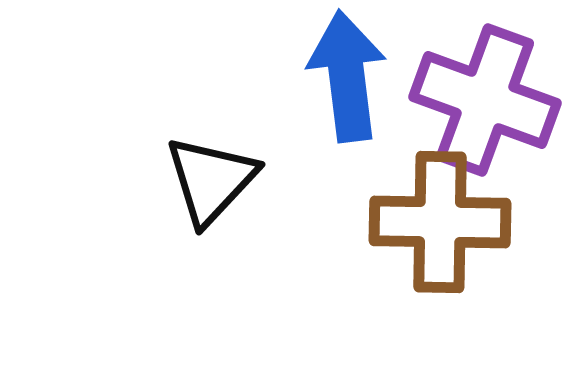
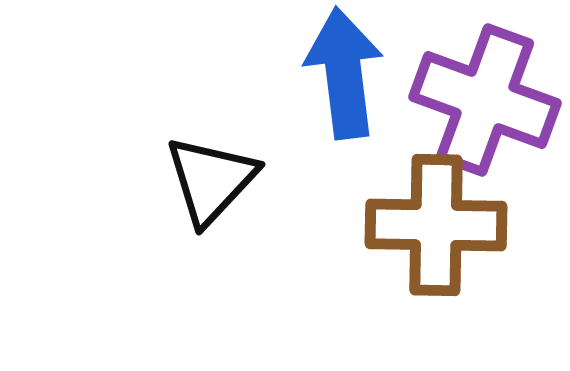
blue arrow: moved 3 px left, 3 px up
brown cross: moved 4 px left, 3 px down
